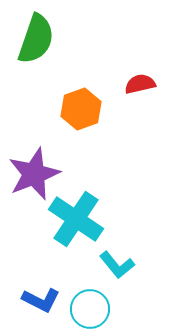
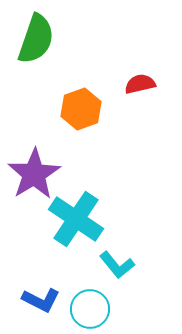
purple star: rotated 10 degrees counterclockwise
